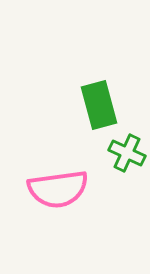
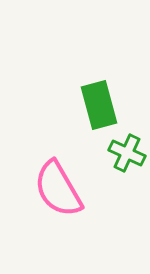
pink semicircle: rotated 68 degrees clockwise
